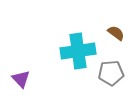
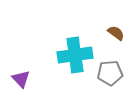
cyan cross: moved 3 px left, 4 px down
gray pentagon: moved 1 px left
